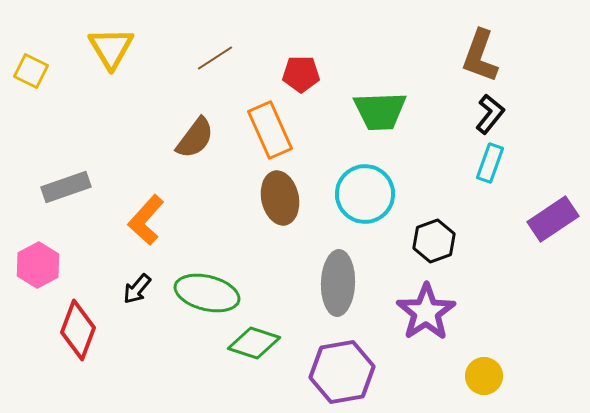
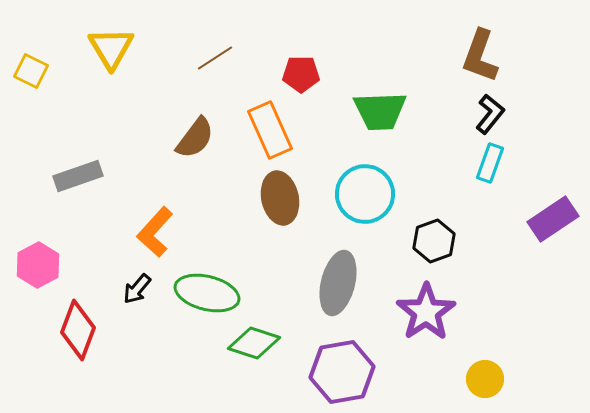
gray rectangle: moved 12 px right, 11 px up
orange L-shape: moved 9 px right, 12 px down
gray ellipse: rotated 12 degrees clockwise
yellow circle: moved 1 px right, 3 px down
